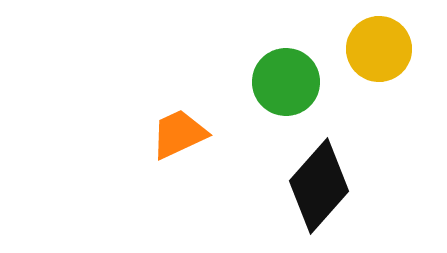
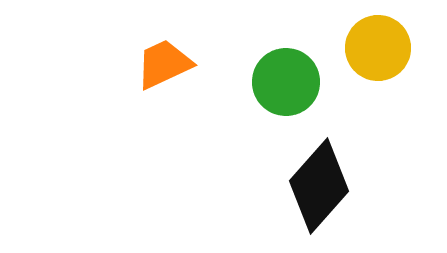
yellow circle: moved 1 px left, 1 px up
orange trapezoid: moved 15 px left, 70 px up
